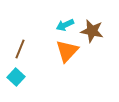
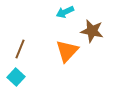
cyan arrow: moved 13 px up
